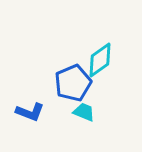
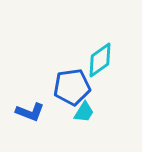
blue pentagon: moved 1 px left, 4 px down; rotated 15 degrees clockwise
cyan trapezoid: rotated 100 degrees clockwise
